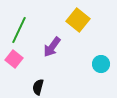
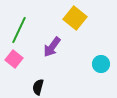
yellow square: moved 3 px left, 2 px up
